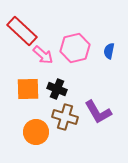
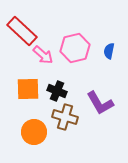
black cross: moved 2 px down
purple L-shape: moved 2 px right, 9 px up
orange circle: moved 2 px left
